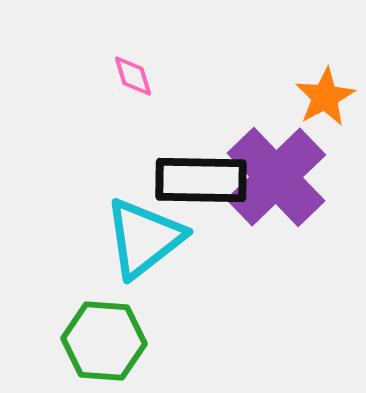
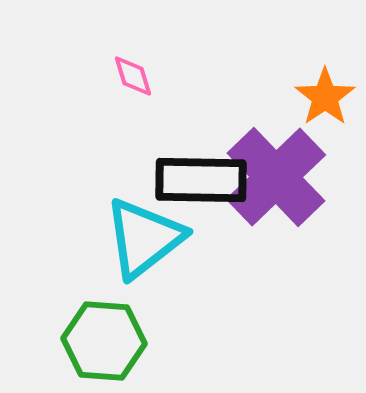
orange star: rotated 6 degrees counterclockwise
